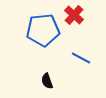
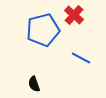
blue pentagon: rotated 8 degrees counterclockwise
black semicircle: moved 13 px left, 3 px down
